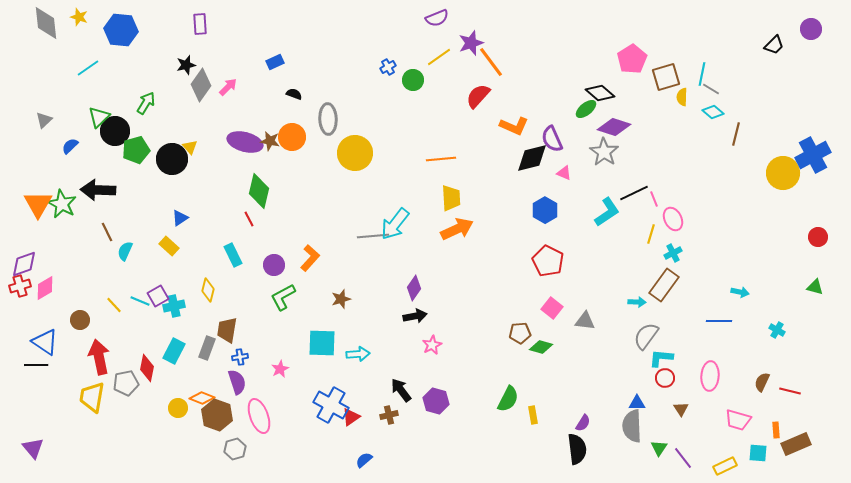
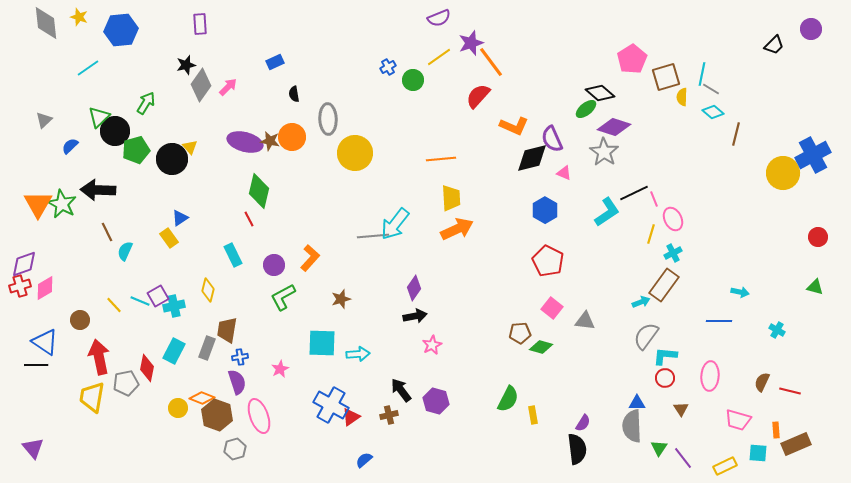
purple semicircle at (437, 18): moved 2 px right
blue hexagon at (121, 30): rotated 12 degrees counterclockwise
black semicircle at (294, 94): rotated 119 degrees counterclockwise
yellow rectangle at (169, 246): moved 8 px up; rotated 12 degrees clockwise
cyan arrow at (637, 302): moved 4 px right; rotated 24 degrees counterclockwise
cyan L-shape at (661, 358): moved 4 px right, 2 px up
